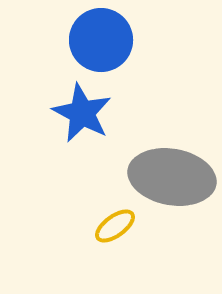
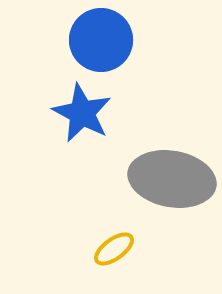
gray ellipse: moved 2 px down
yellow ellipse: moved 1 px left, 23 px down
